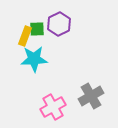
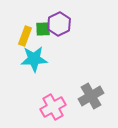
green square: moved 6 px right
